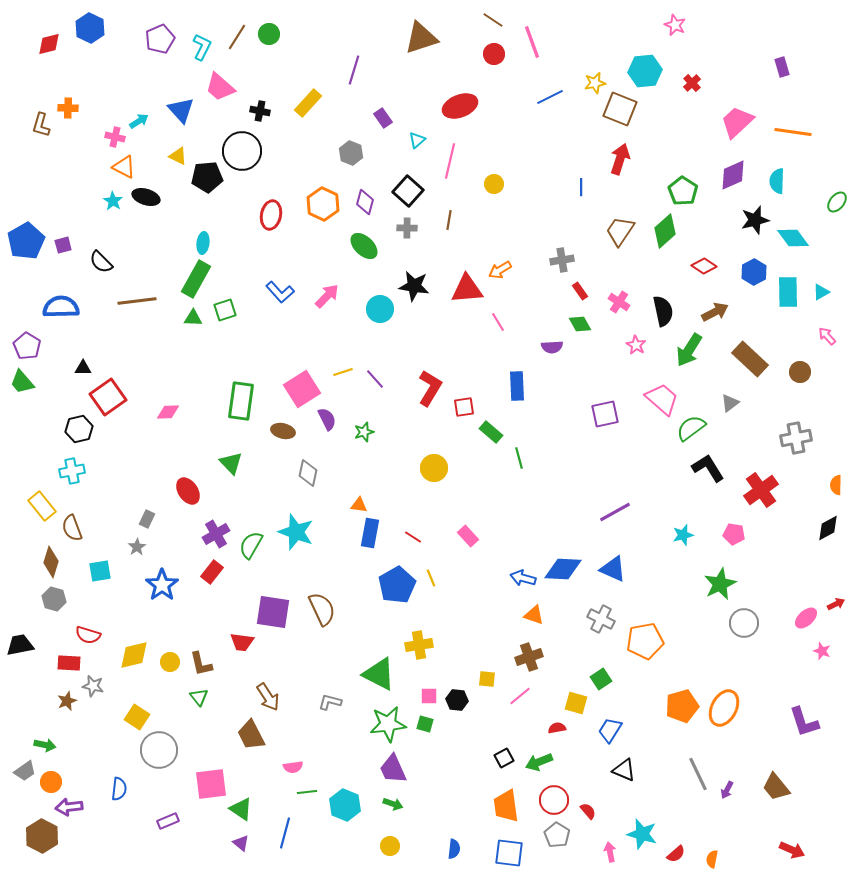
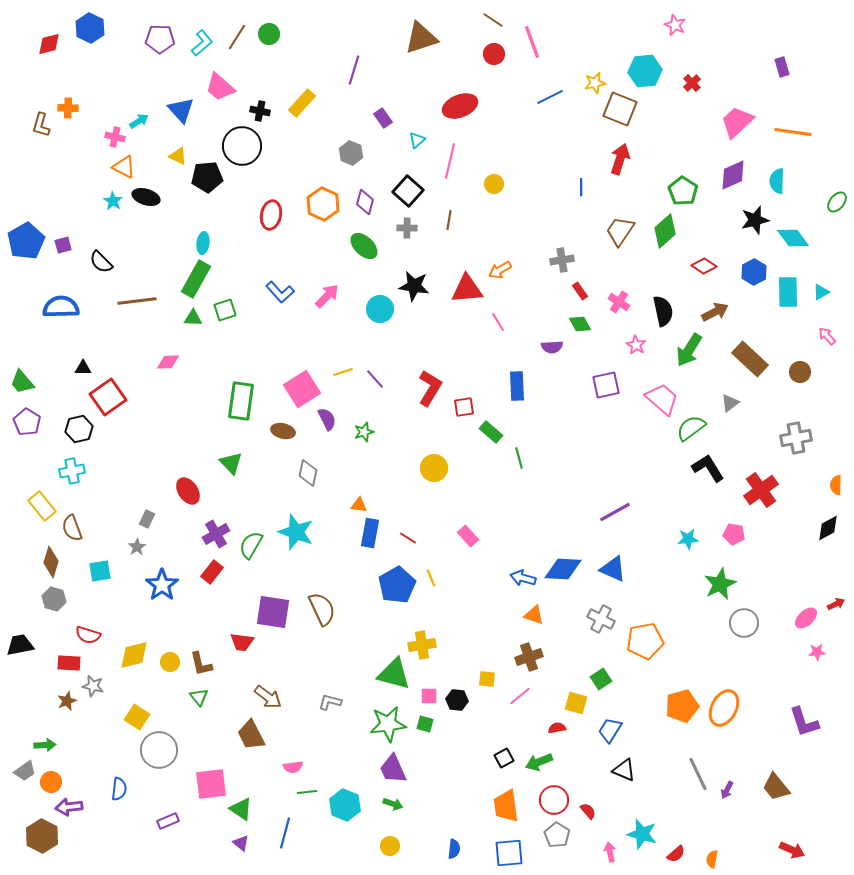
purple pentagon at (160, 39): rotated 24 degrees clockwise
cyan L-shape at (202, 47): moved 4 px up; rotated 24 degrees clockwise
yellow rectangle at (308, 103): moved 6 px left
black circle at (242, 151): moved 5 px up
purple pentagon at (27, 346): moved 76 px down
pink diamond at (168, 412): moved 50 px up
purple square at (605, 414): moved 1 px right, 29 px up
cyan star at (683, 535): moved 5 px right, 4 px down; rotated 10 degrees clockwise
red line at (413, 537): moved 5 px left, 1 px down
yellow cross at (419, 645): moved 3 px right
pink star at (822, 651): moved 5 px left, 1 px down; rotated 24 degrees counterclockwise
green triangle at (379, 674): moved 15 px right; rotated 12 degrees counterclockwise
brown arrow at (268, 697): rotated 20 degrees counterclockwise
green arrow at (45, 745): rotated 15 degrees counterclockwise
blue square at (509, 853): rotated 12 degrees counterclockwise
